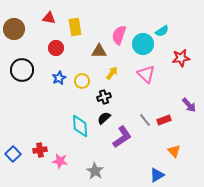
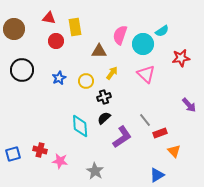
pink semicircle: moved 1 px right
red circle: moved 7 px up
yellow circle: moved 4 px right
red rectangle: moved 4 px left, 13 px down
red cross: rotated 24 degrees clockwise
blue square: rotated 28 degrees clockwise
